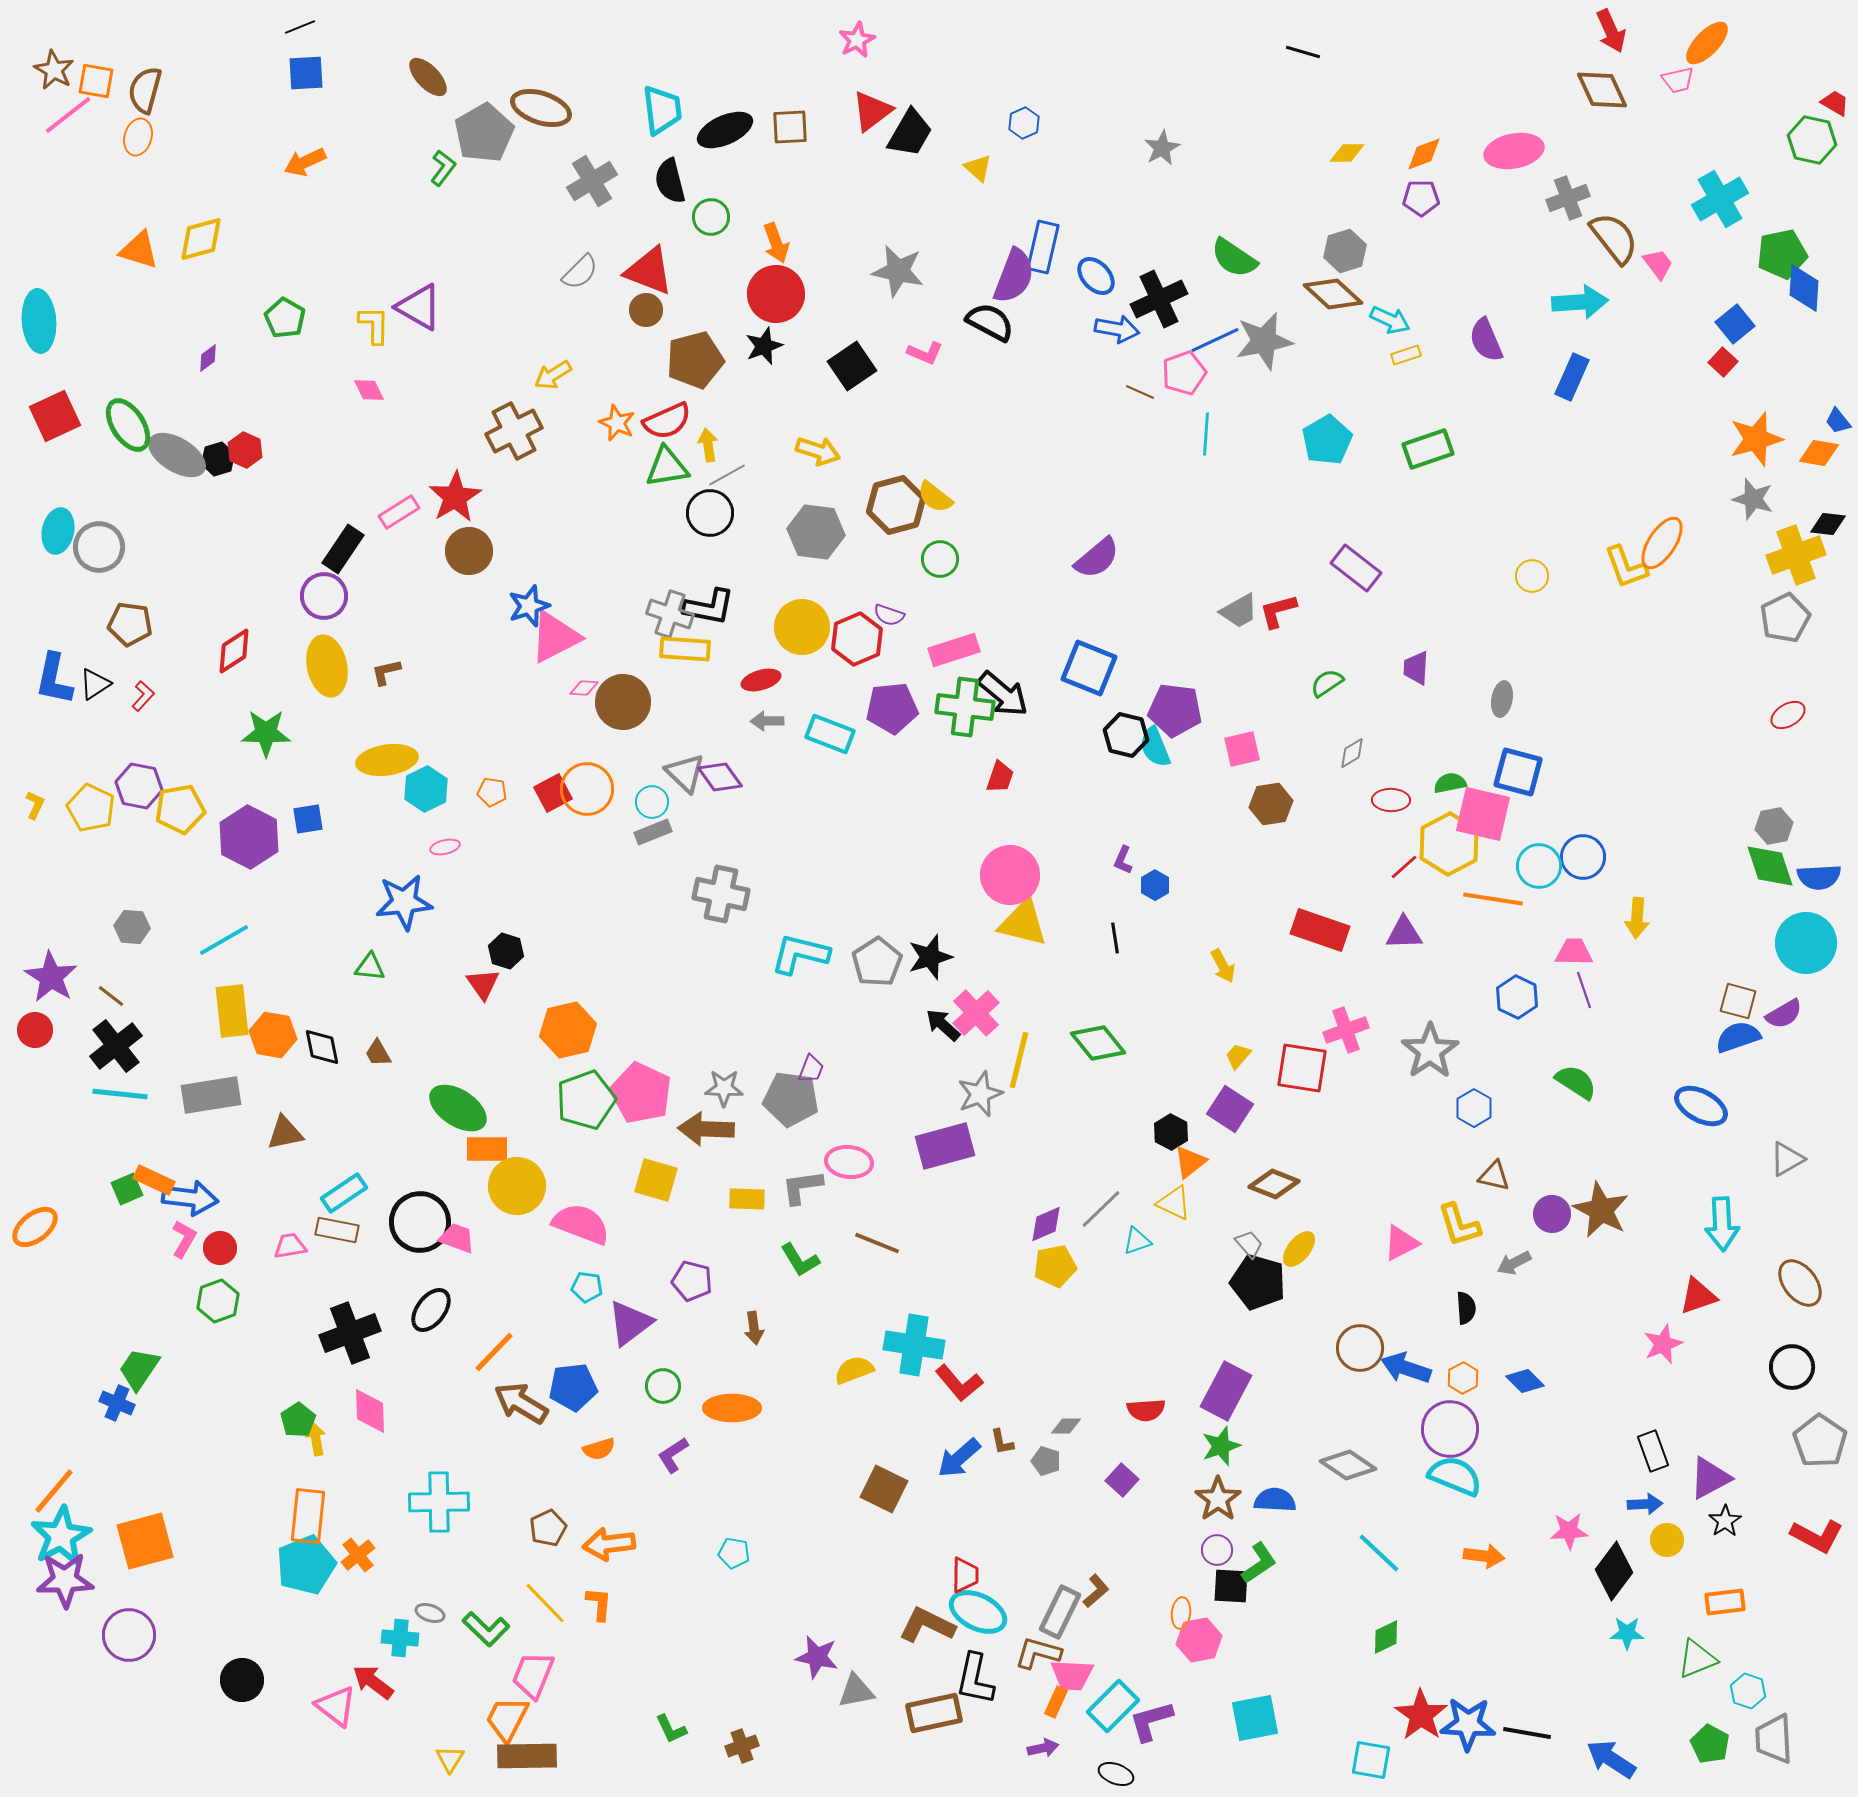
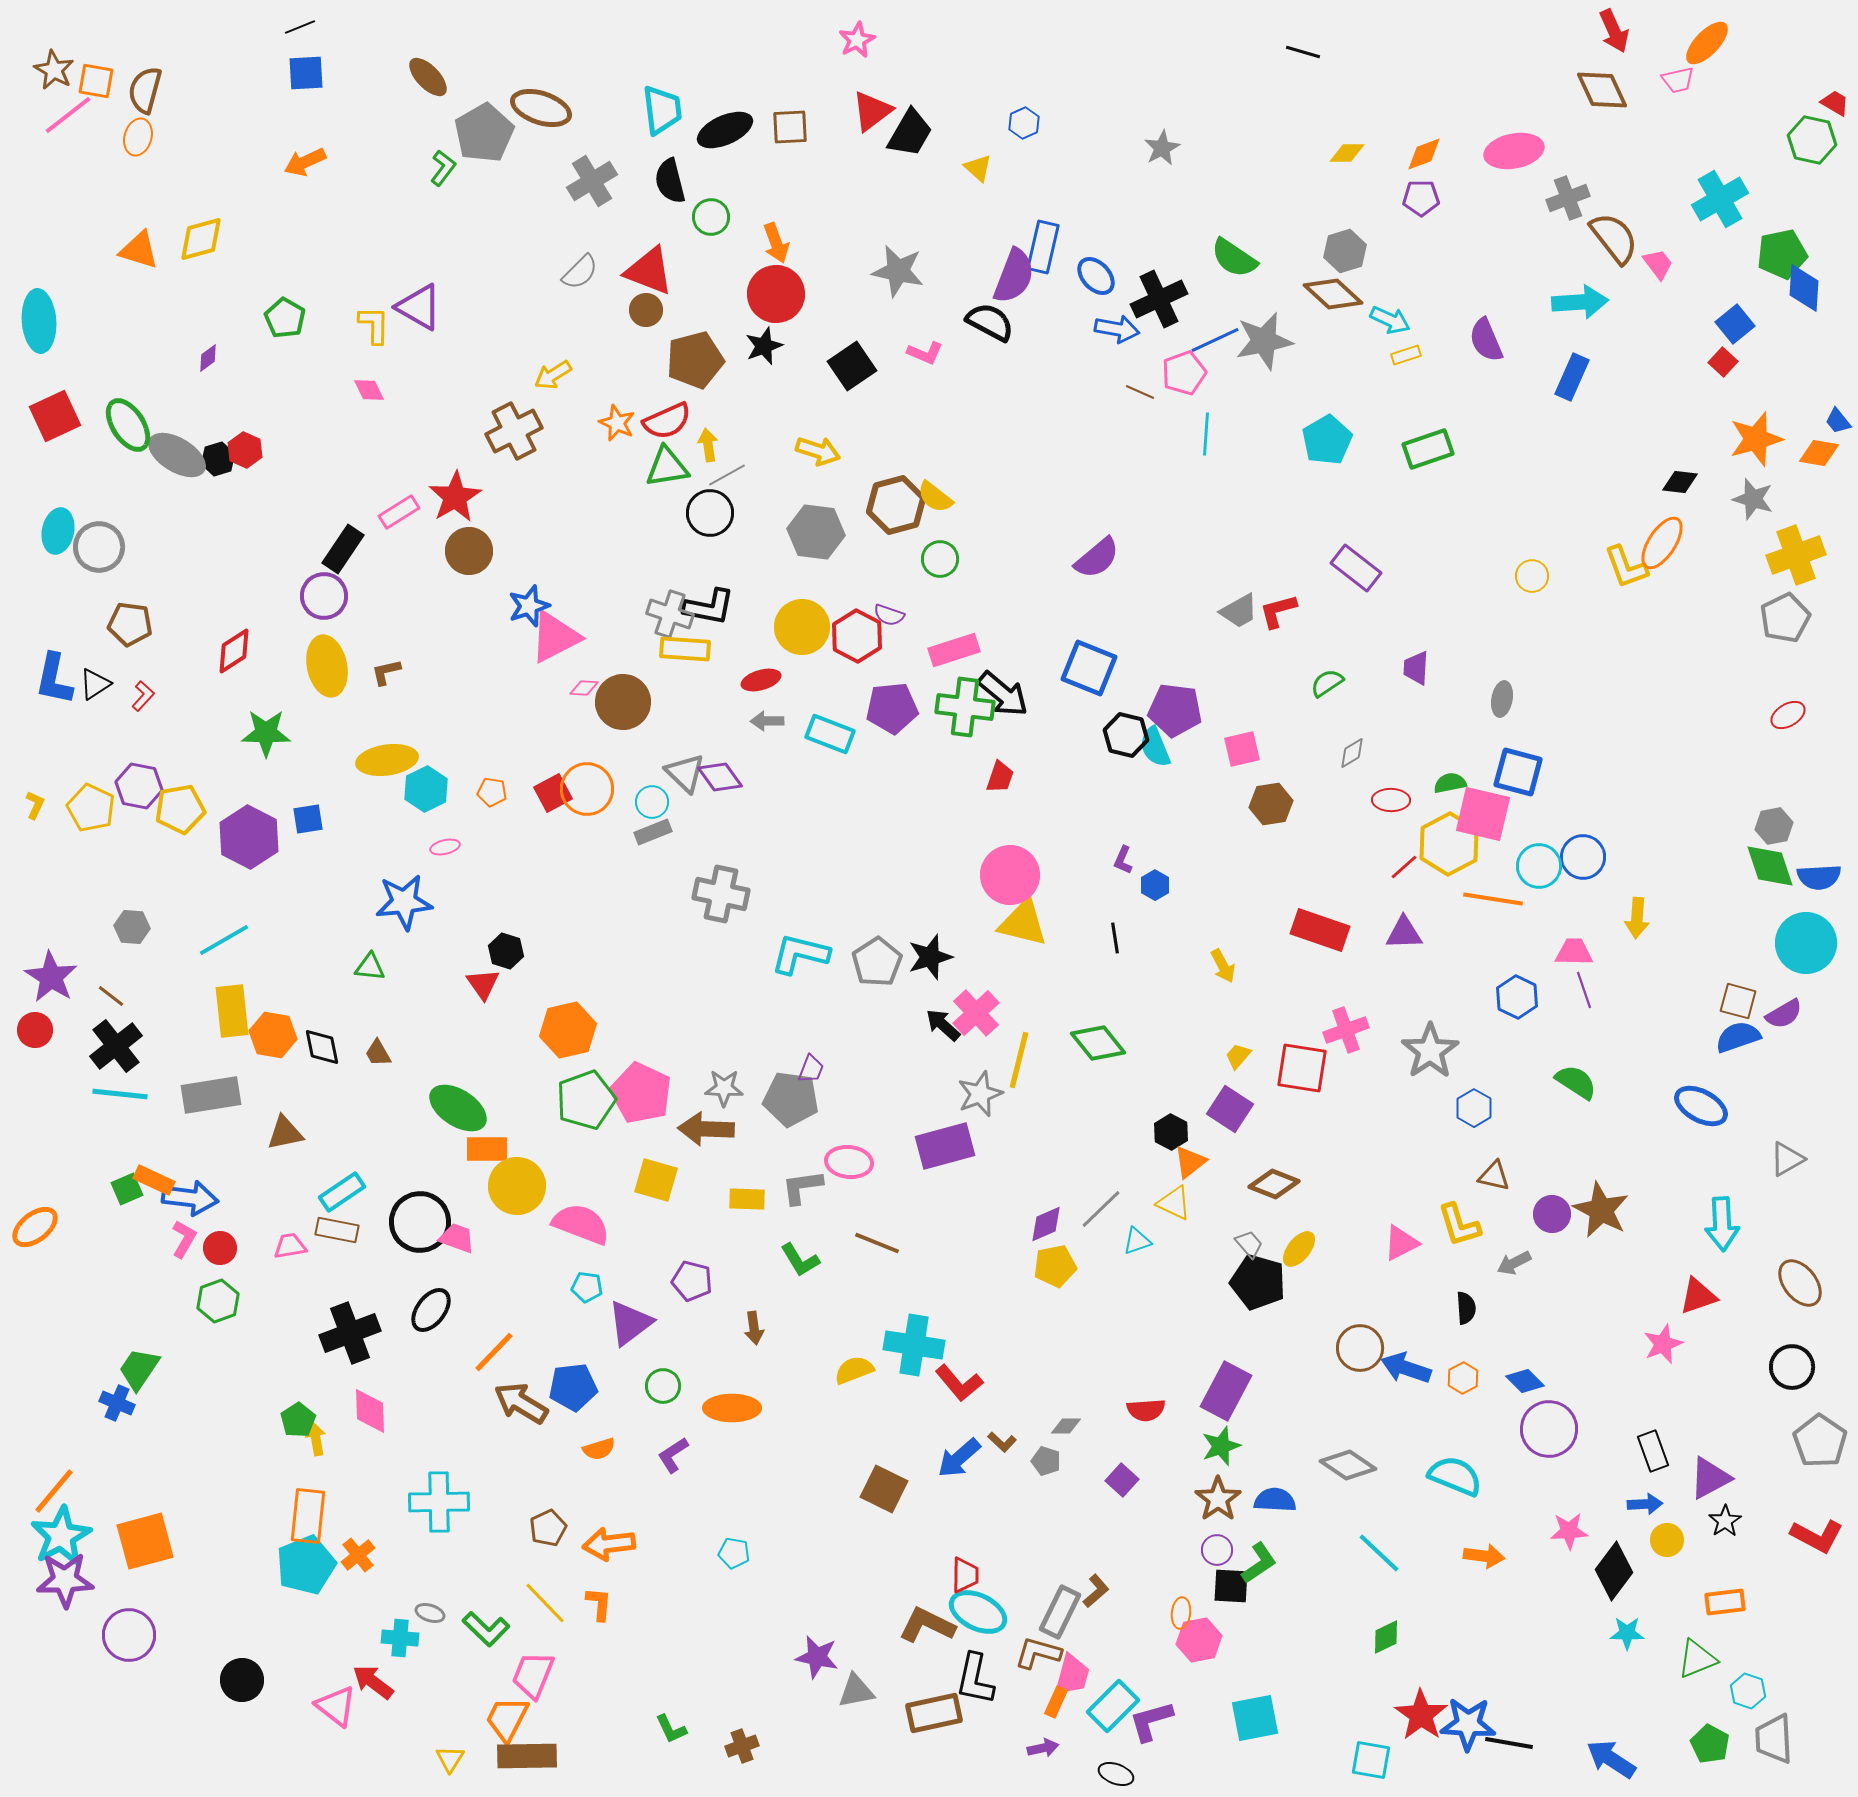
red arrow at (1611, 31): moved 3 px right
black diamond at (1828, 524): moved 148 px left, 42 px up
red hexagon at (857, 639): moved 3 px up; rotated 9 degrees counterclockwise
cyan rectangle at (344, 1193): moved 2 px left, 1 px up
purple circle at (1450, 1429): moved 99 px right
brown L-shape at (1002, 1442): rotated 36 degrees counterclockwise
pink trapezoid at (1072, 1675): rotated 78 degrees counterclockwise
black line at (1527, 1733): moved 18 px left, 10 px down
